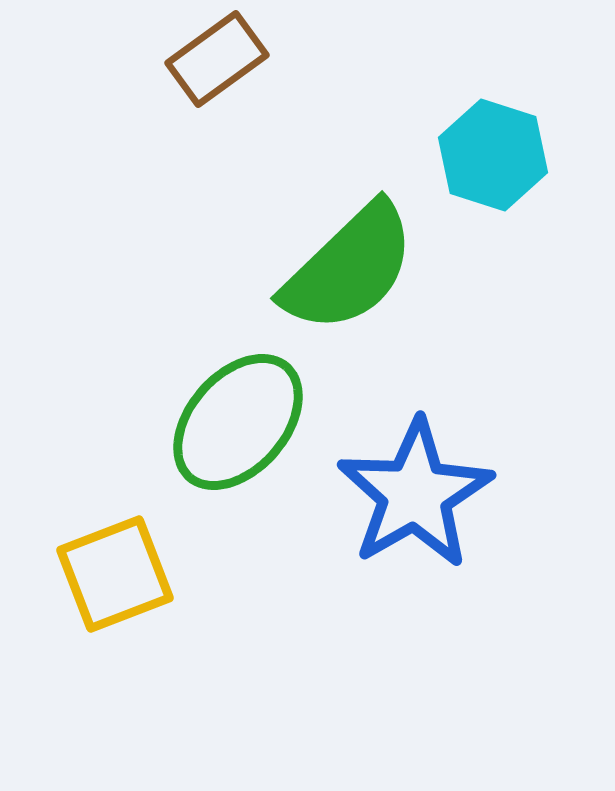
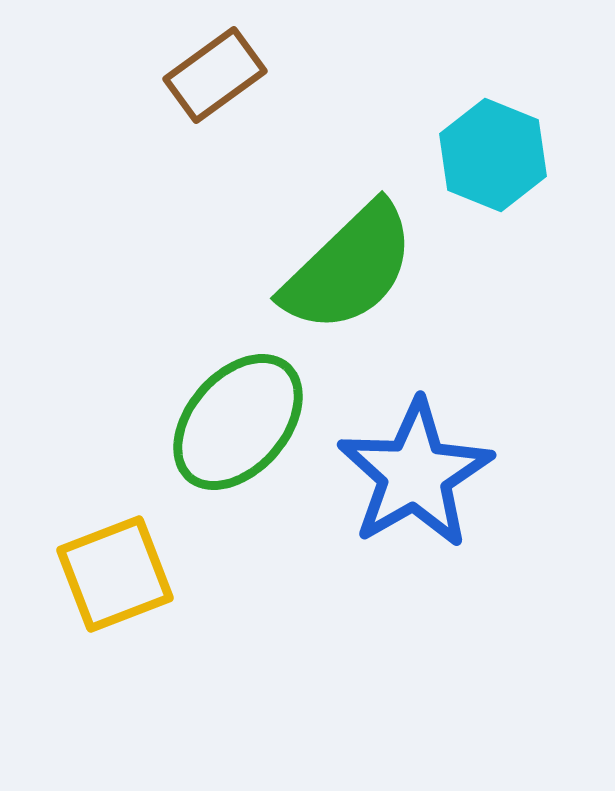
brown rectangle: moved 2 px left, 16 px down
cyan hexagon: rotated 4 degrees clockwise
blue star: moved 20 px up
